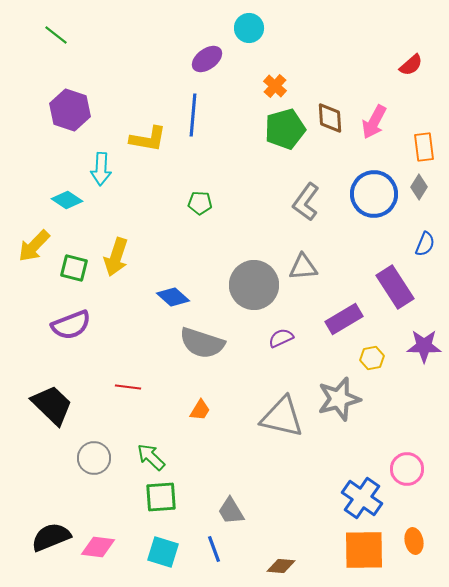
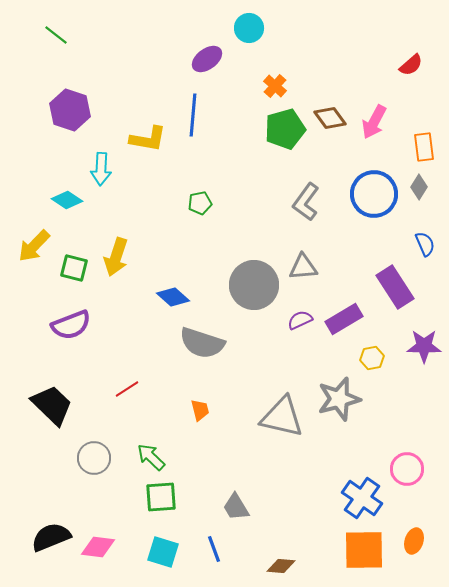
brown diamond at (330, 118): rotated 32 degrees counterclockwise
green pentagon at (200, 203): rotated 15 degrees counterclockwise
blue semicircle at (425, 244): rotated 45 degrees counterclockwise
purple semicircle at (281, 338): moved 19 px right, 18 px up
red line at (128, 387): moved 1 px left, 2 px down; rotated 40 degrees counterclockwise
orange trapezoid at (200, 410): rotated 45 degrees counterclockwise
gray trapezoid at (231, 511): moved 5 px right, 4 px up
orange ellipse at (414, 541): rotated 30 degrees clockwise
